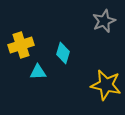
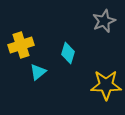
cyan diamond: moved 5 px right
cyan triangle: rotated 36 degrees counterclockwise
yellow star: rotated 12 degrees counterclockwise
